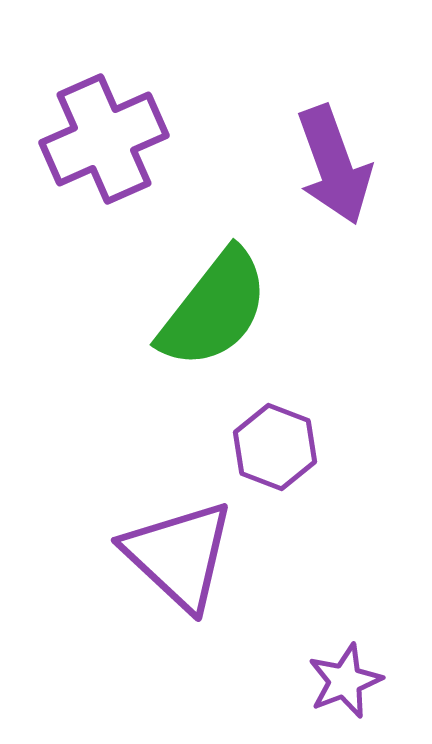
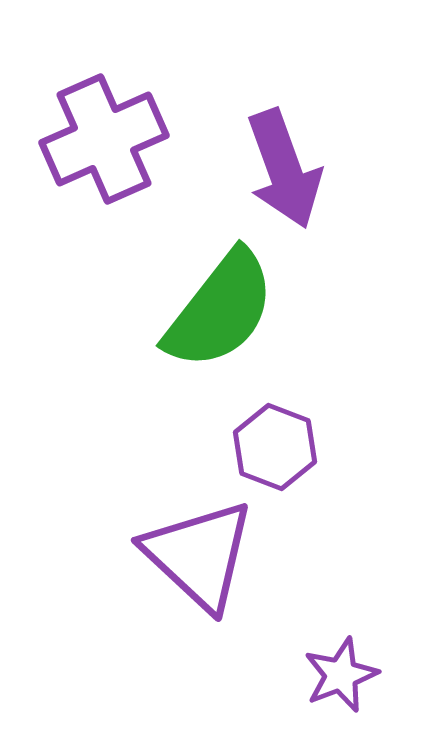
purple arrow: moved 50 px left, 4 px down
green semicircle: moved 6 px right, 1 px down
purple triangle: moved 20 px right
purple star: moved 4 px left, 6 px up
